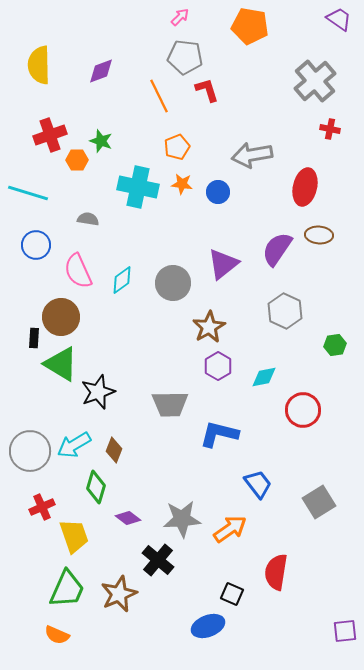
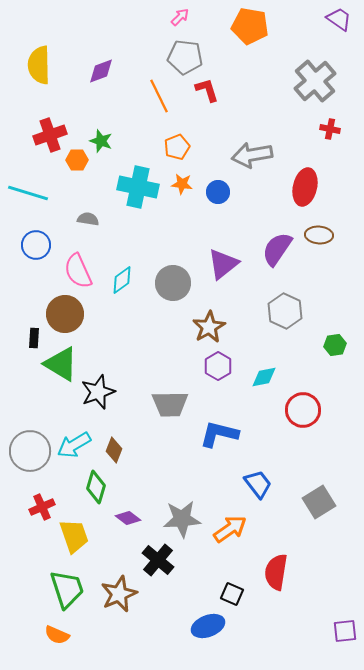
brown circle at (61, 317): moved 4 px right, 3 px up
green trapezoid at (67, 589): rotated 42 degrees counterclockwise
